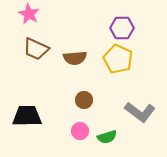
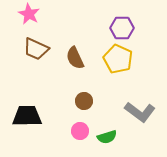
brown semicircle: rotated 70 degrees clockwise
brown circle: moved 1 px down
